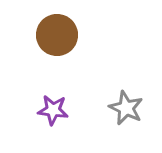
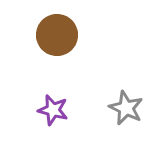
purple star: rotated 8 degrees clockwise
